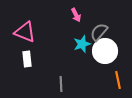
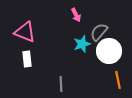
white circle: moved 4 px right
